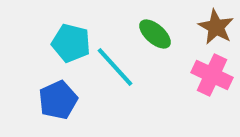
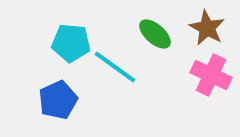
brown star: moved 9 px left, 1 px down
cyan pentagon: rotated 9 degrees counterclockwise
cyan line: rotated 12 degrees counterclockwise
pink cross: moved 1 px left
